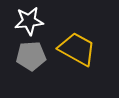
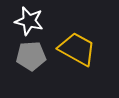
white star: rotated 20 degrees clockwise
